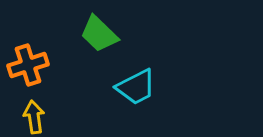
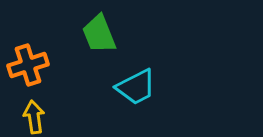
green trapezoid: rotated 24 degrees clockwise
